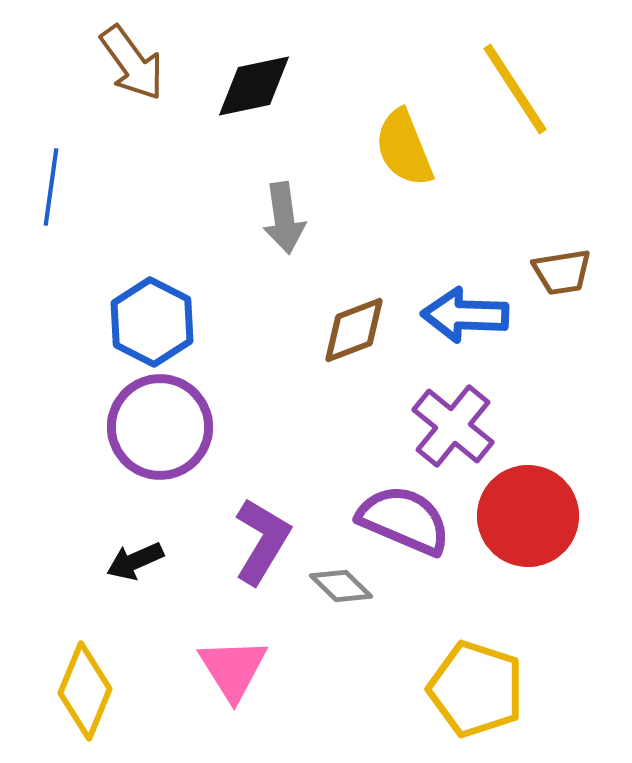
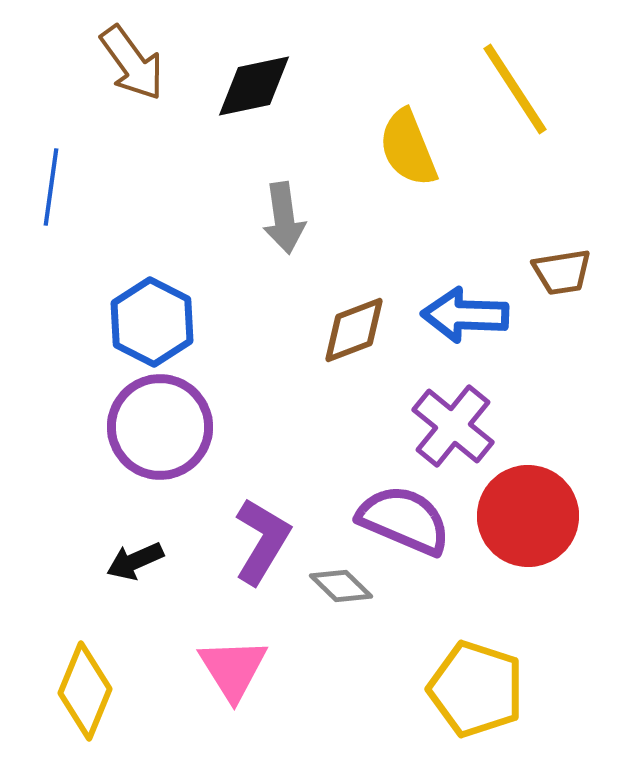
yellow semicircle: moved 4 px right
